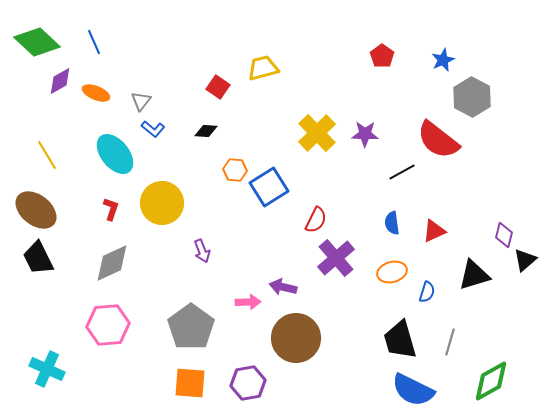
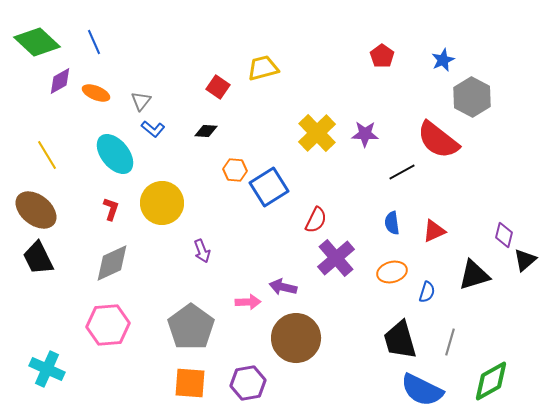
blue semicircle at (413, 390): moved 9 px right
